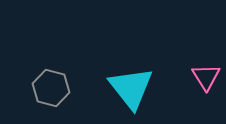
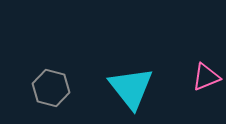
pink triangle: rotated 40 degrees clockwise
